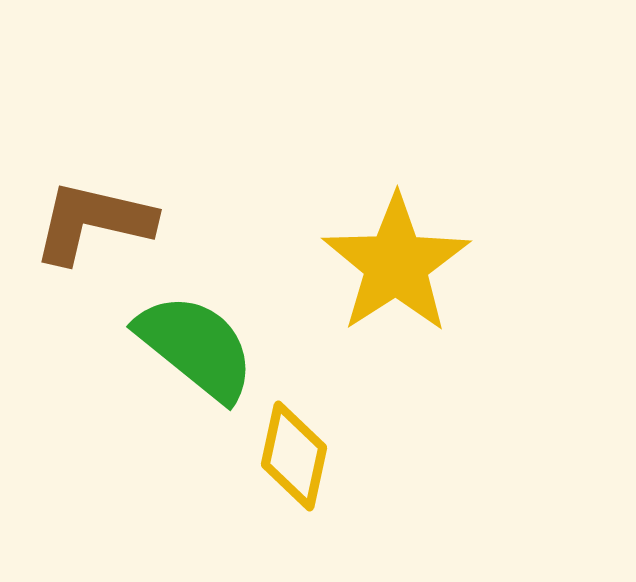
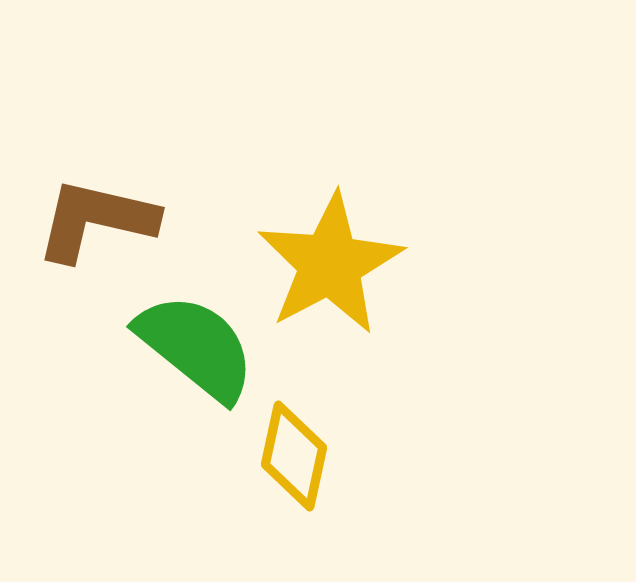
brown L-shape: moved 3 px right, 2 px up
yellow star: moved 66 px left; rotated 5 degrees clockwise
